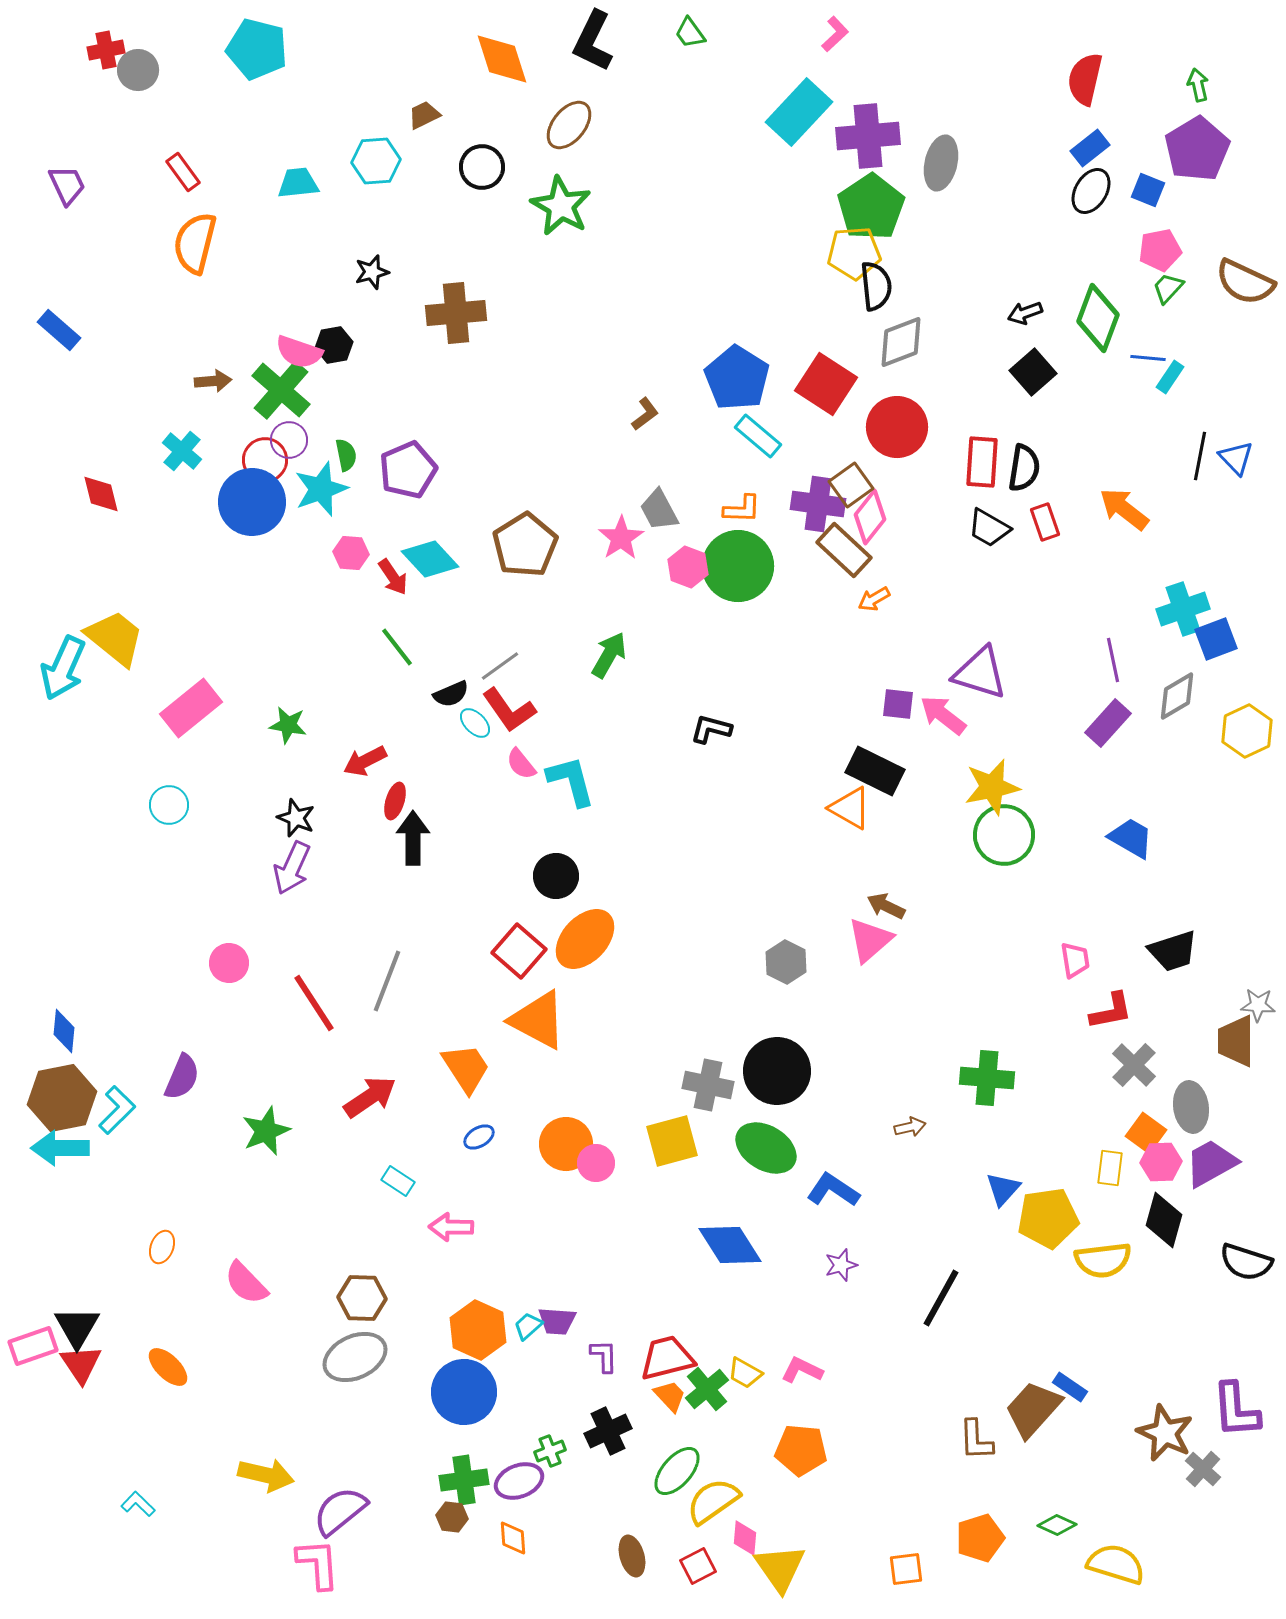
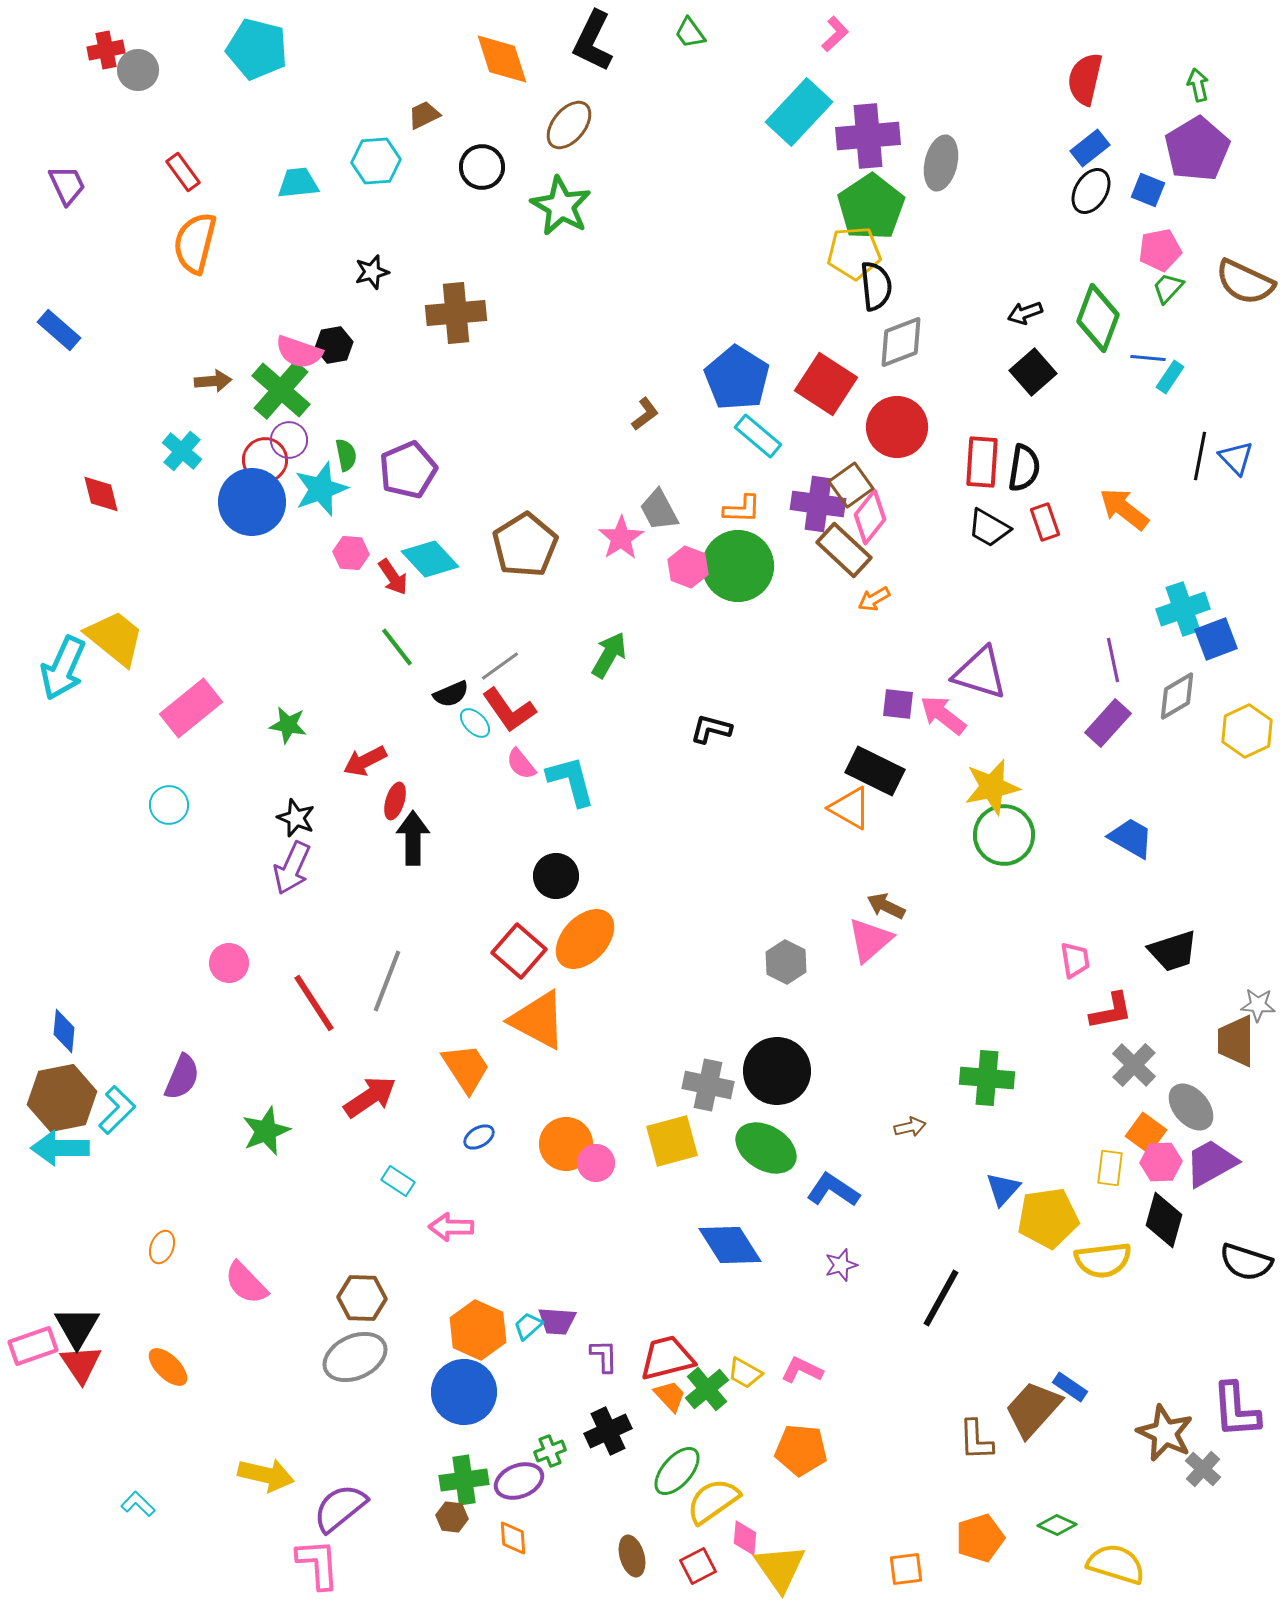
gray ellipse at (1191, 1107): rotated 33 degrees counterclockwise
purple semicircle at (340, 1511): moved 3 px up
